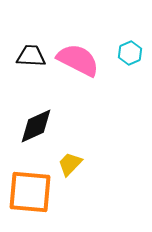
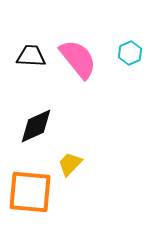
pink semicircle: moved 1 px up; rotated 24 degrees clockwise
